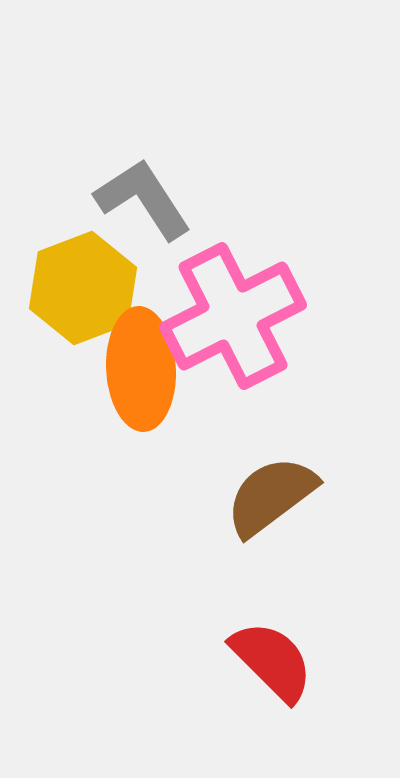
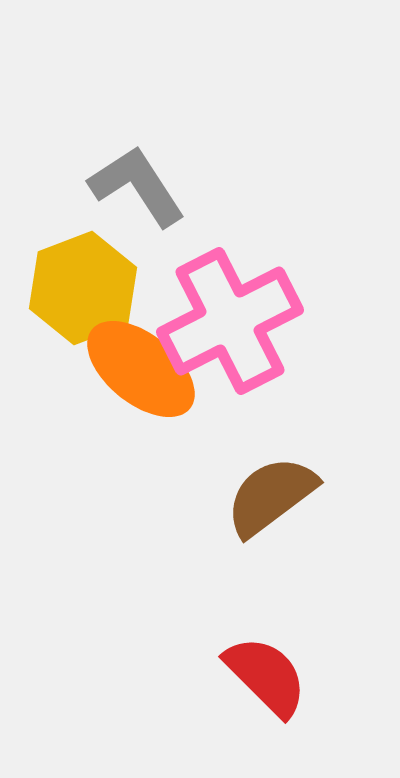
gray L-shape: moved 6 px left, 13 px up
pink cross: moved 3 px left, 5 px down
orange ellipse: rotated 48 degrees counterclockwise
red semicircle: moved 6 px left, 15 px down
